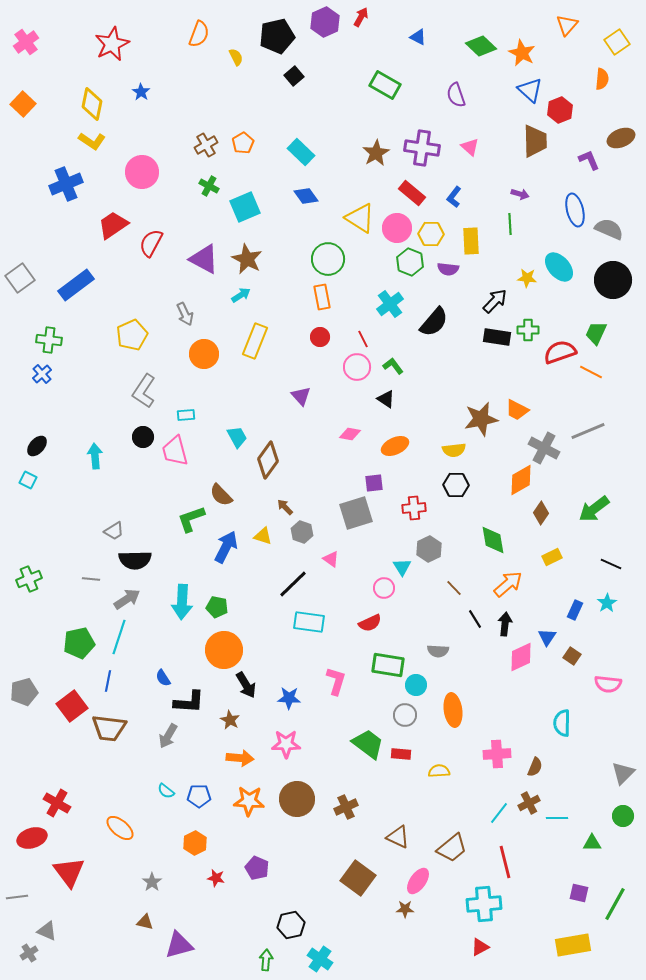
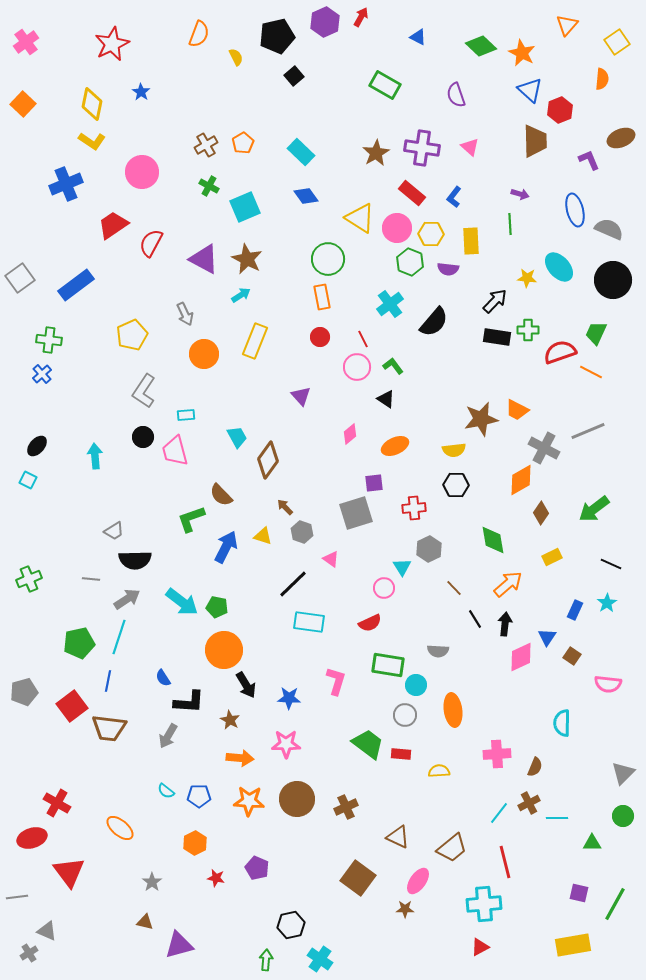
pink diamond at (350, 434): rotated 50 degrees counterclockwise
cyan arrow at (182, 602): rotated 56 degrees counterclockwise
